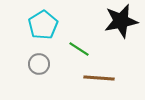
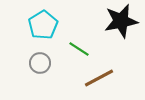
gray circle: moved 1 px right, 1 px up
brown line: rotated 32 degrees counterclockwise
